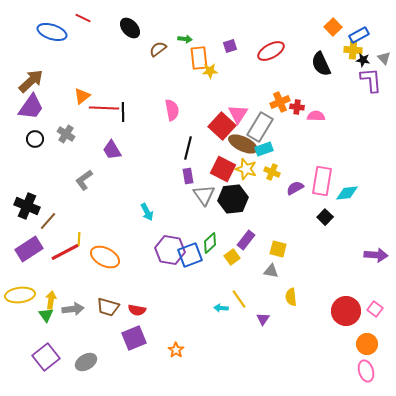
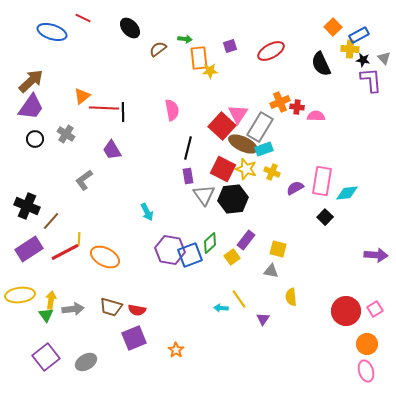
yellow cross at (353, 50): moved 3 px left, 1 px up
brown line at (48, 221): moved 3 px right
brown trapezoid at (108, 307): moved 3 px right
pink square at (375, 309): rotated 21 degrees clockwise
